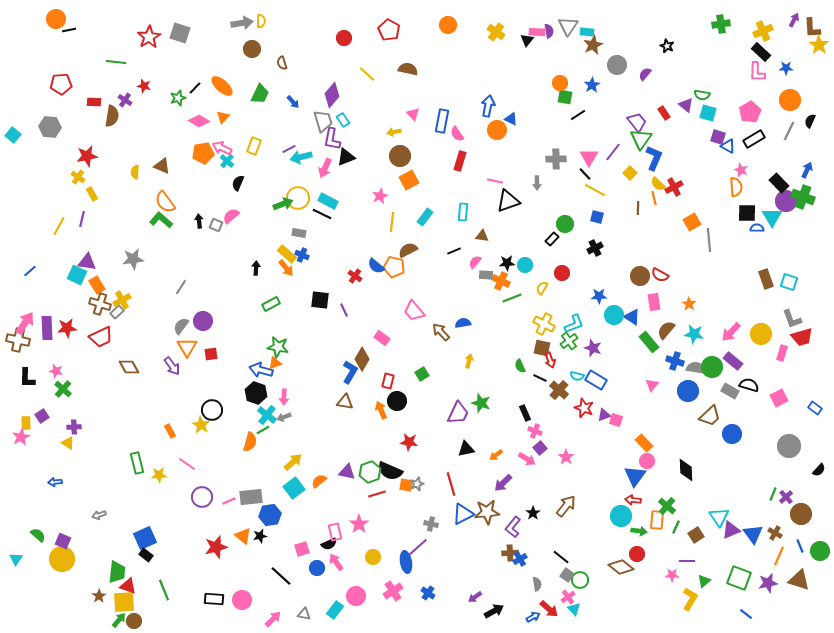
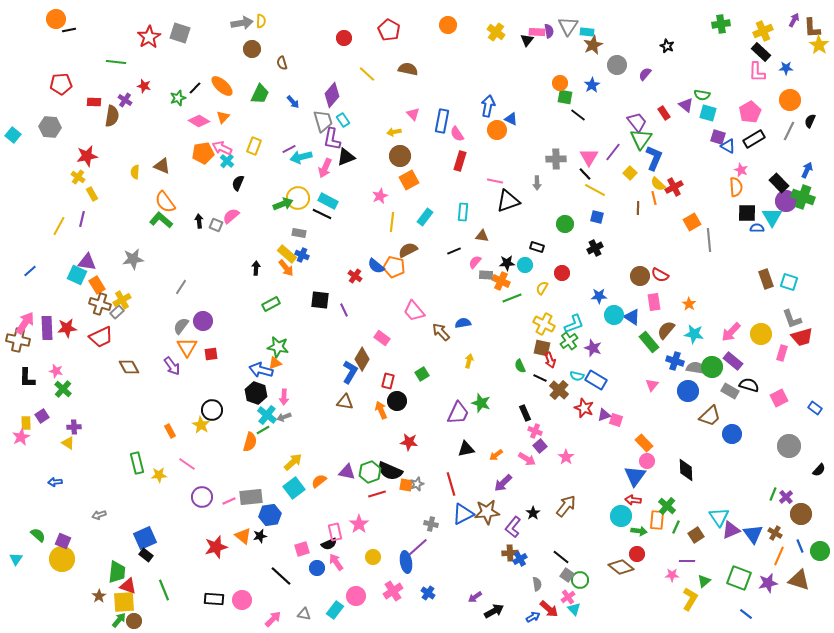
black line at (578, 115): rotated 70 degrees clockwise
black rectangle at (552, 239): moved 15 px left, 8 px down; rotated 64 degrees clockwise
purple square at (540, 448): moved 2 px up
